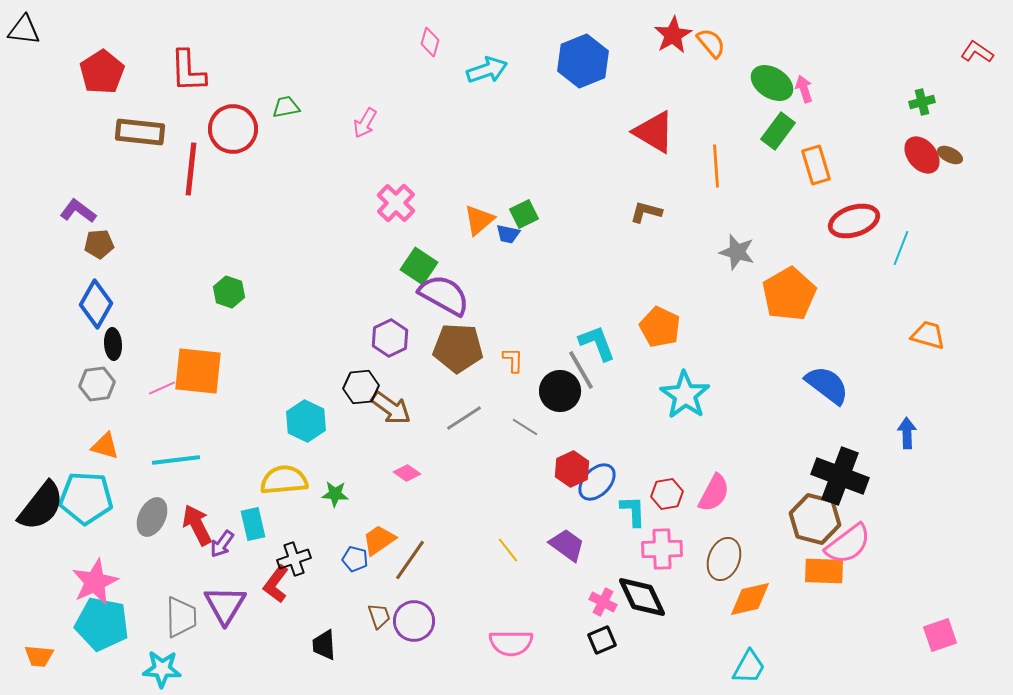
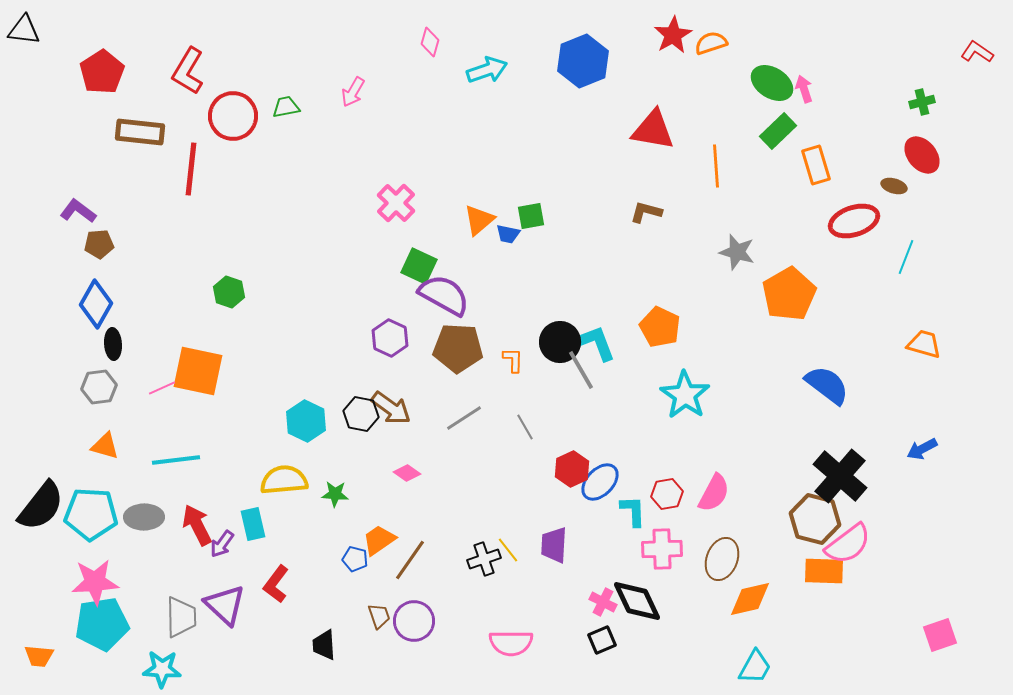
orange semicircle at (711, 43): rotated 68 degrees counterclockwise
red L-shape at (188, 71): rotated 33 degrees clockwise
pink arrow at (365, 123): moved 12 px left, 31 px up
red circle at (233, 129): moved 13 px up
green rectangle at (778, 131): rotated 9 degrees clockwise
red triangle at (654, 132): moved 1 px left, 2 px up; rotated 21 degrees counterclockwise
brown ellipse at (950, 155): moved 56 px left, 31 px down; rotated 10 degrees counterclockwise
green square at (524, 214): moved 7 px right, 2 px down; rotated 16 degrees clockwise
cyan line at (901, 248): moved 5 px right, 9 px down
green square at (419, 266): rotated 9 degrees counterclockwise
orange trapezoid at (928, 335): moved 4 px left, 9 px down
purple hexagon at (390, 338): rotated 9 degrees counterclockwise
orange square at (198, 371): rotated 6 degrees clockwise
gray hexagon at (97, 384): moved 2 px right, 3 px down
black hexagon at (361, 387): moved 27 px down; rotated 16 degrees clockwise
black circle at (560, 391): moved 49 px up
gray line at (525, 427): rotated 28 degrees clockwise
blue arrow at (907, 433): moved 15 px right, 16 px down; rotated 116 degrees counterclockwise
black cross at (840, 476): rotated 20 degrees clockwise
blue ellipse at (597, 482): moved 3 px right
cyan pentagon at (86, 498): moved 5 px right, 16 px down
gray ellipse at (152, 517): moved 8 px left; rotated 63 degrees clockwise
purple trapezoid at (567, 545): moved 13 px left; rotated 123 degrees counterclockwise
black cross at (294, 559): moved 190 px right
brown ellipse at (724, 559): moved 2 px left
pink star at (95, 582): rotated 21 degrees clockwise
black diamond at (642, 597): moved 5 px left, 4 px down
purple triangle at (225, 605): rotated 18 degrees counterclockwise
cyan pentagon at (102, 624): rotated 20 degrees counterclockwise
cyan trapezoid at (749, 667): moved 6 px right
